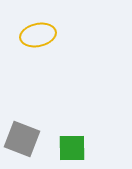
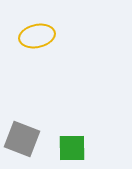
yellow ellipse: moved 1 px left, 1 px down
